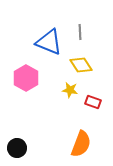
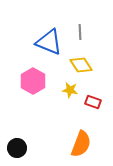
pink hexagon: moved 7 px right, 3 px down
